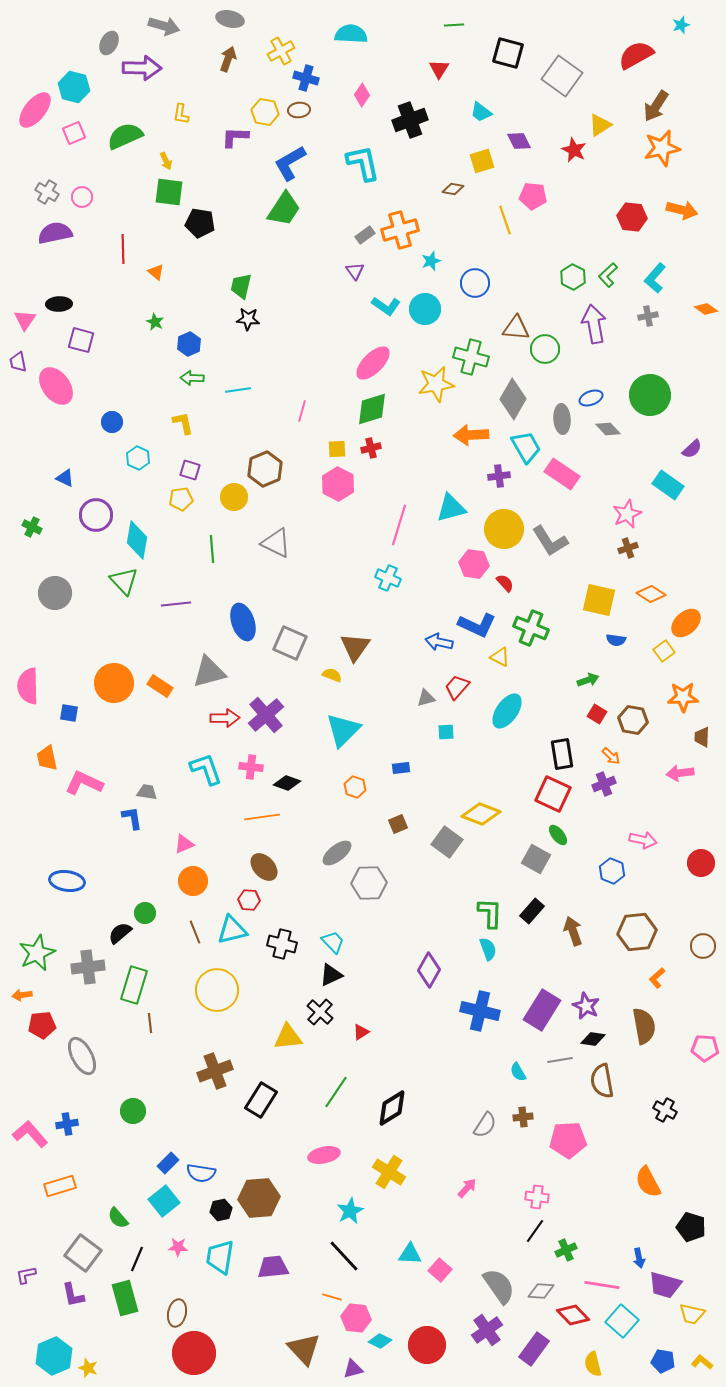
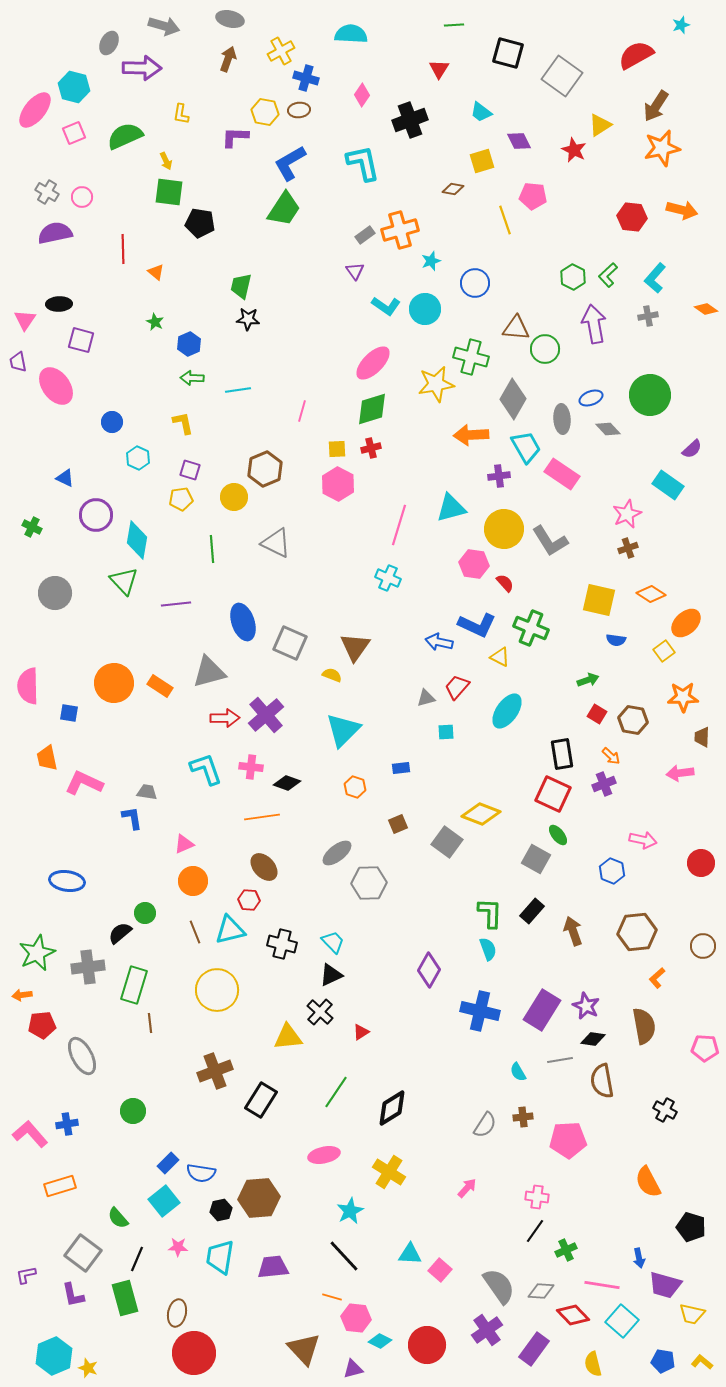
cyan triangle at (232, 930): moved 2 px left
